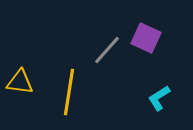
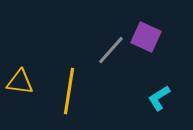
purple square: moved 1 px up
gray line: moved 4 px right
yellow line: moved 1 px up
